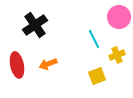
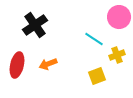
cyan line: rotated 30 degrees counterclockwise
red ellipse: rotated 25 degrees clockwise
